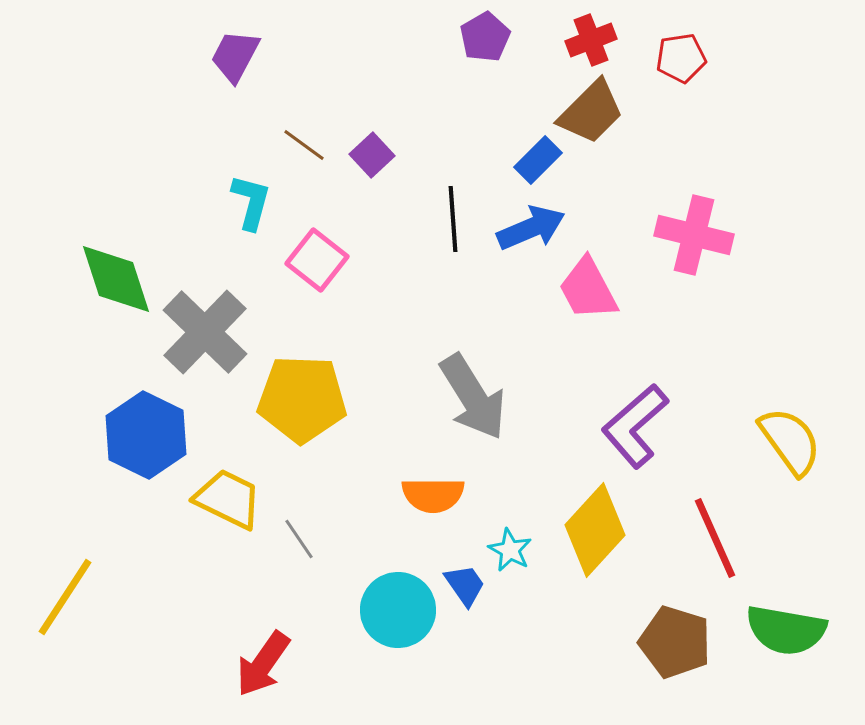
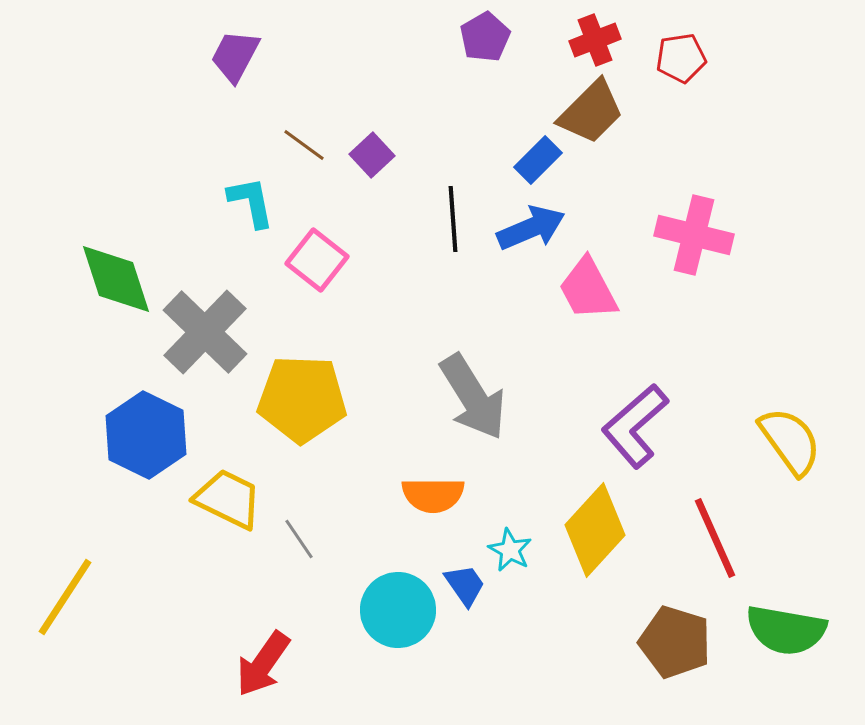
red cross: moved 4 px right
cyan L-shape: rotated 26 degrees counterclockwise
